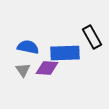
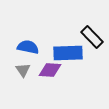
black rectangle: rotated 15 degrees counterclockwise
blue rectangle: moved 3 px right
purple diamond: moved 3 px right, 2 px down
